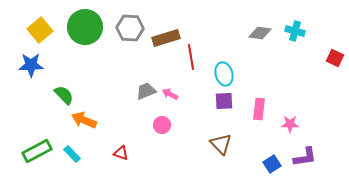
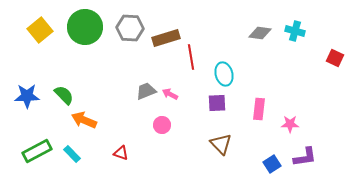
blue star: moved 4 px left, 31 px down
purple square: moved 7 px left, 2 px down
